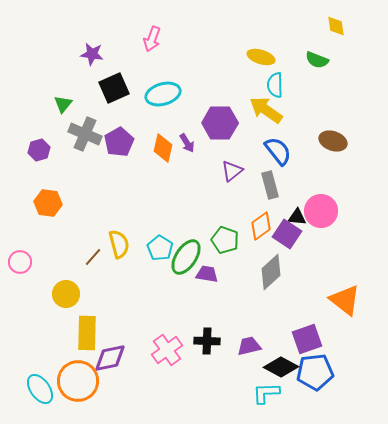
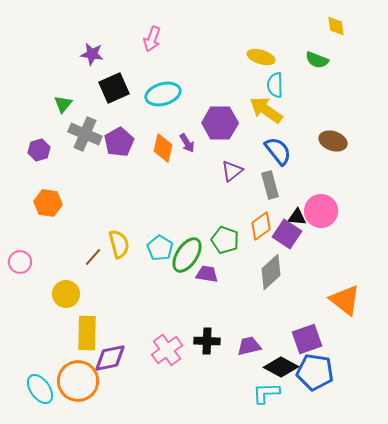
green ellipse at (186, 257): moved 1 px right, 2 px up
blue pentagon at (315, 372): rotated 15 degrees clockwise
